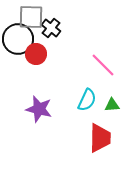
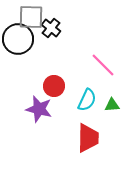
red circle: moved 18 px right, 32 px down
red trapezoid: moved 12 px left
